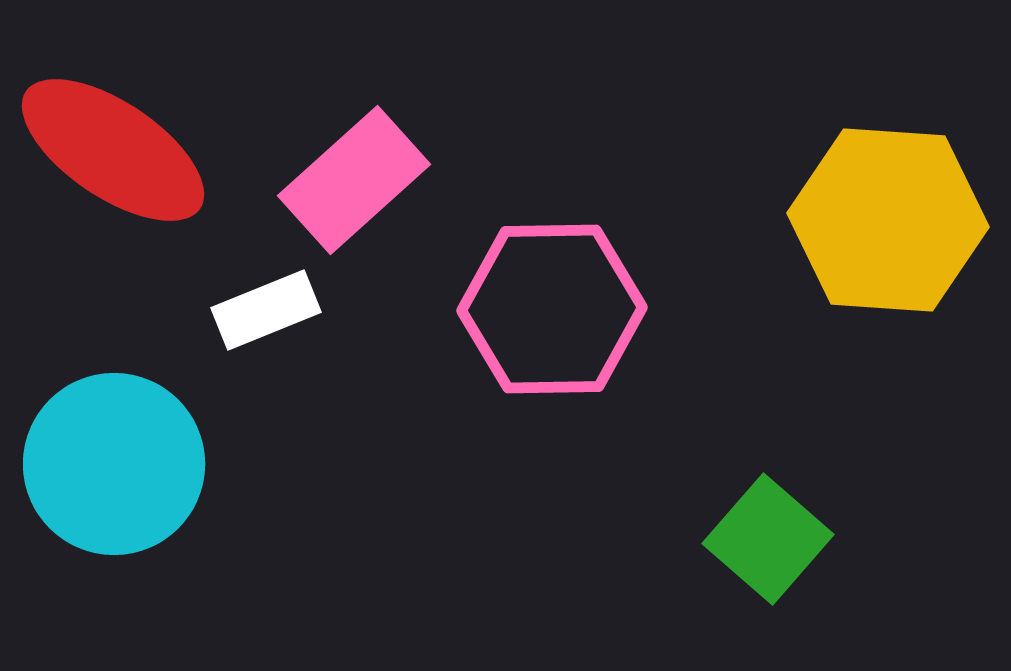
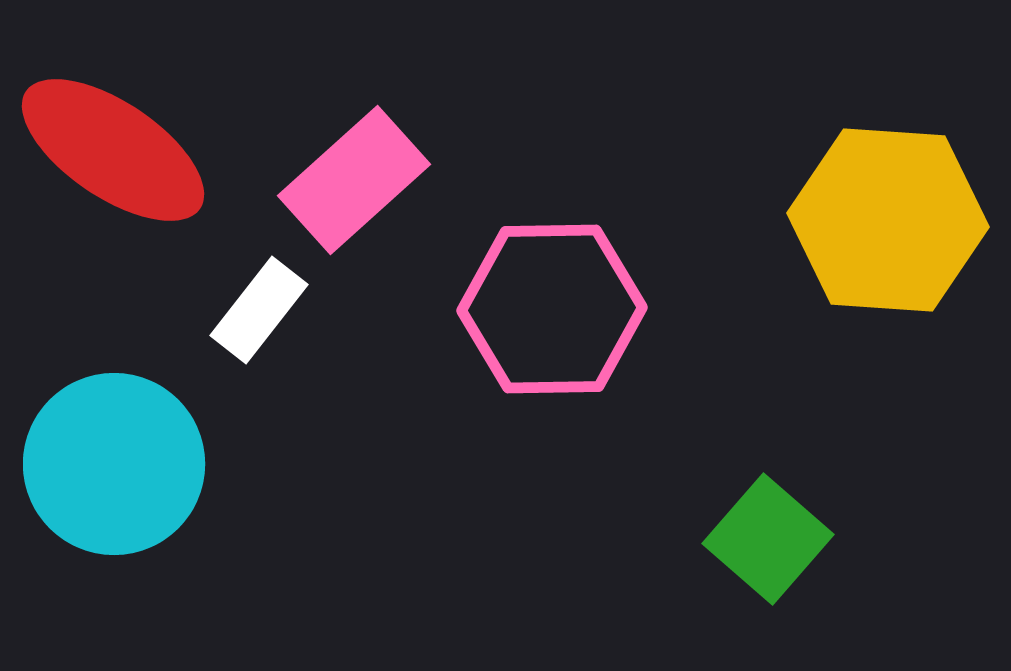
white rectangle: moved 7 px left; rotated 30 degrees counterclockwise
